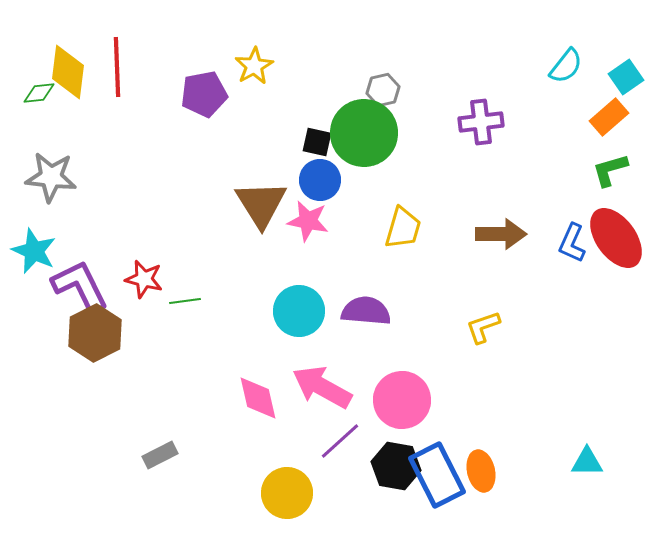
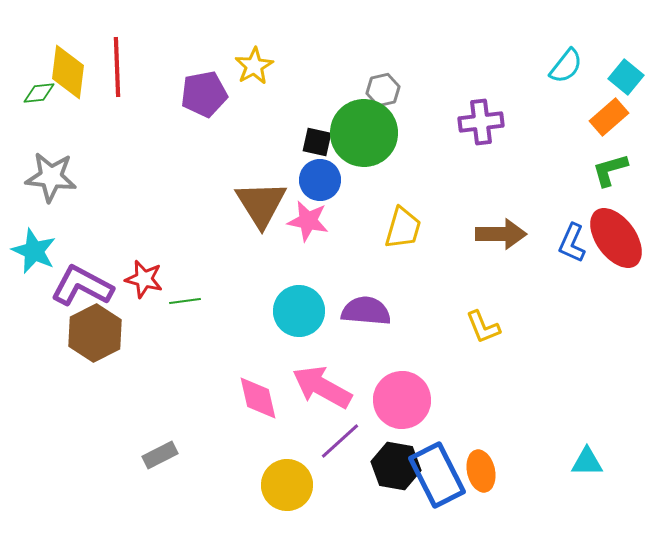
cyan square: rotated 16 degrees counterclockwise
purple L-shape: moved 2 px right; rotated 36 degrees counterclockwise
yellow L-shape: rotated 93 degrees counterclockwise
yellow circle: moved 8 px up
